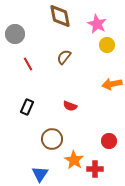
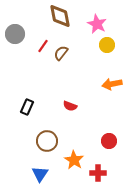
brown semicircle: moved 3 px left, 4 px up
red line: moved 15 px right, 18 px up; rotated 64 degrees clockwise
brown circle: moved 5 px left, 2 px down
red cross: moved 3 px right, 4 px down
